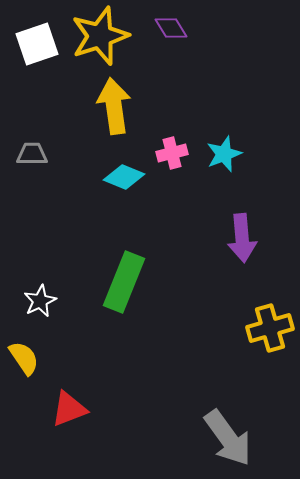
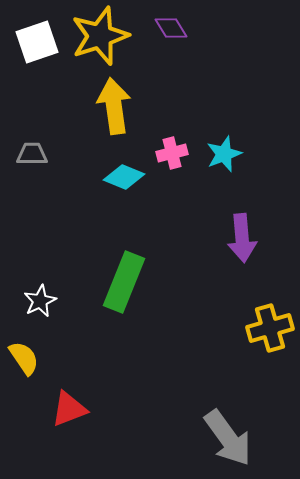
white square: moved 2 px up
